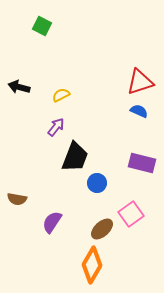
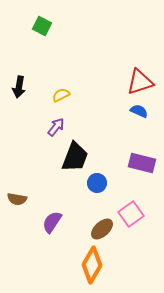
black arrow: rotated 95 degrees counterclockwise
